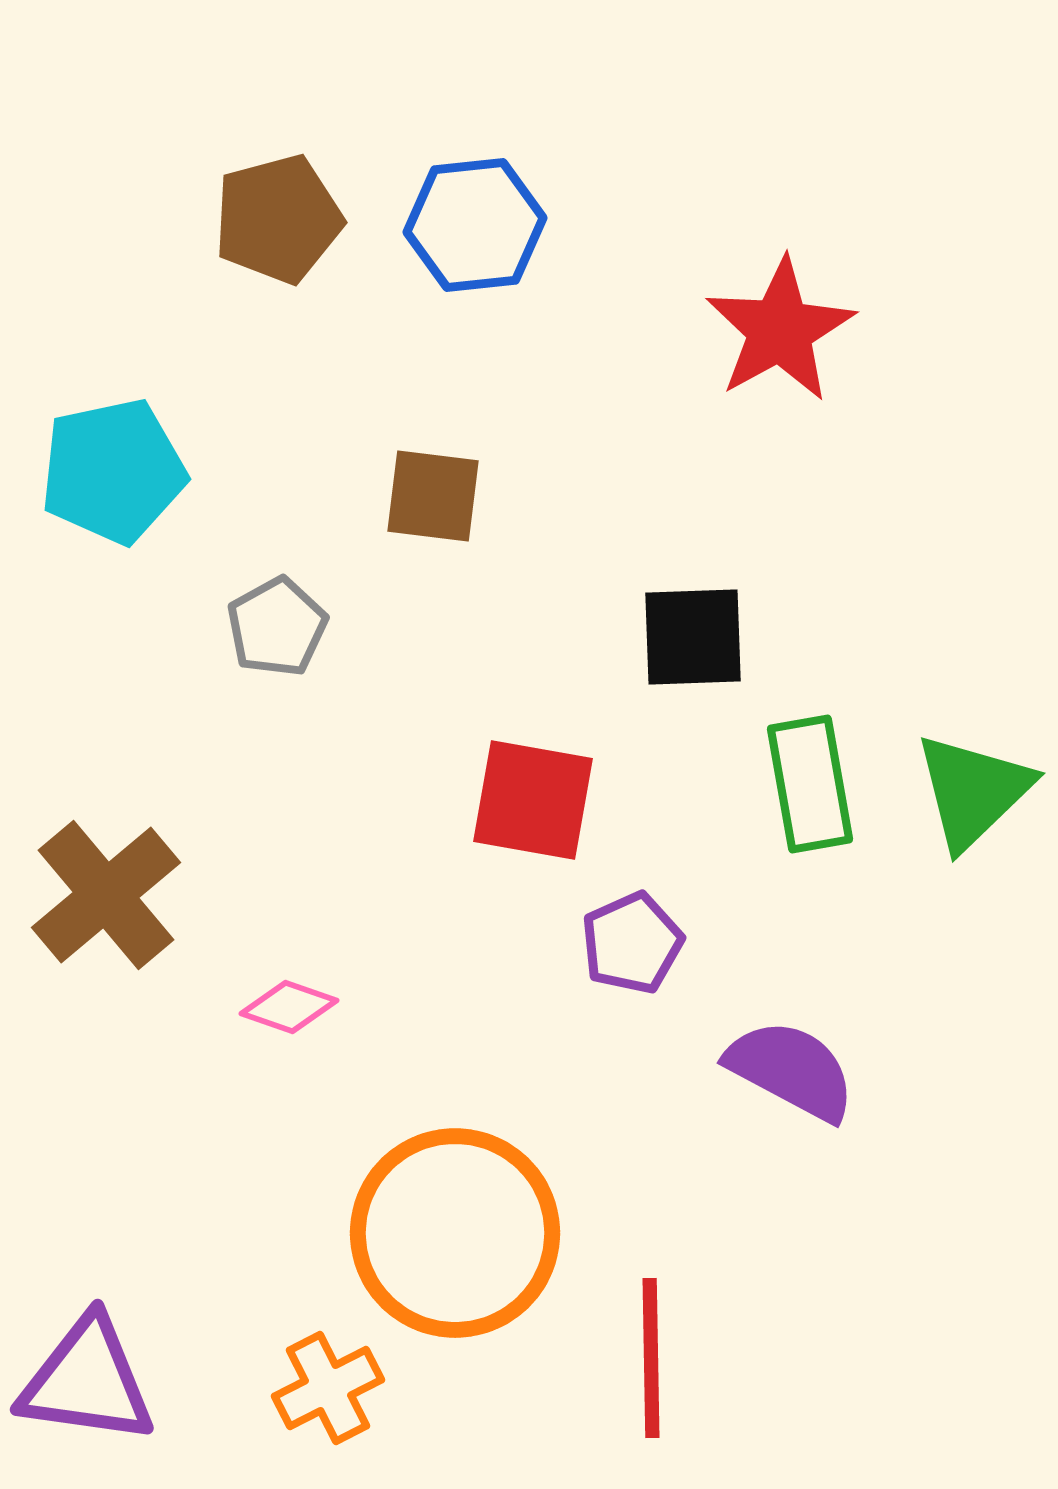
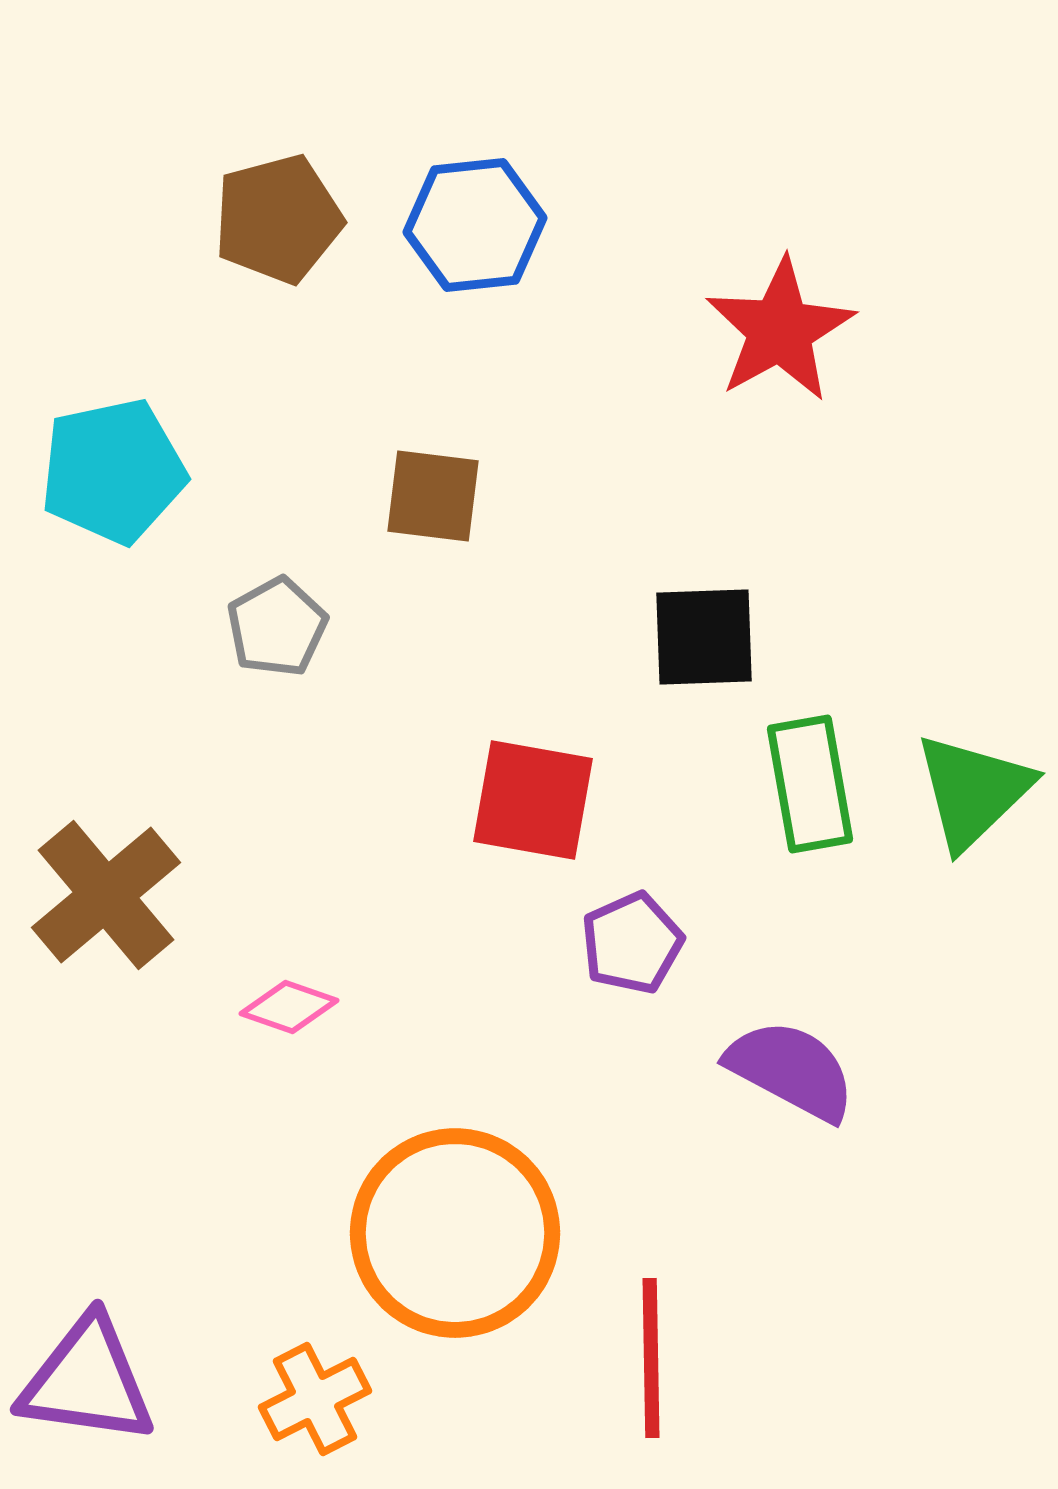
black square: moved 11 px right
orange cross: moved 13 px left, 11 px down
